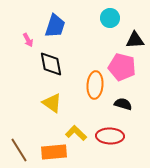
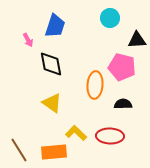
black triangle: moved 2 px right
black semicircle: rotated 18 degrees counterclockwise
